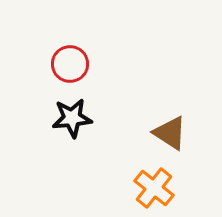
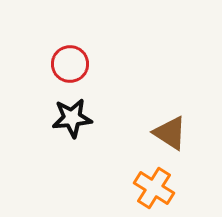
orange cross: rotated 6 degrees counterclockwise
